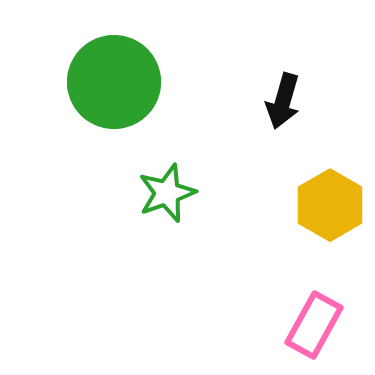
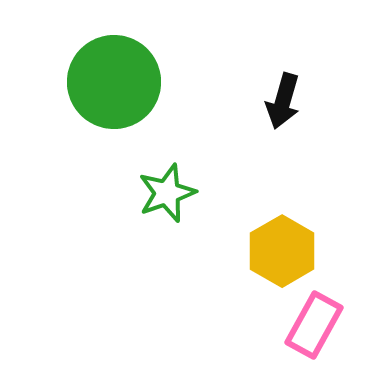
yellow hexagon: moved 48 px left, 46 px down
